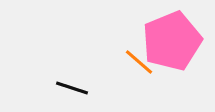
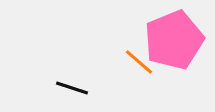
pink pentagon: moved 2 px right, 1 px up
